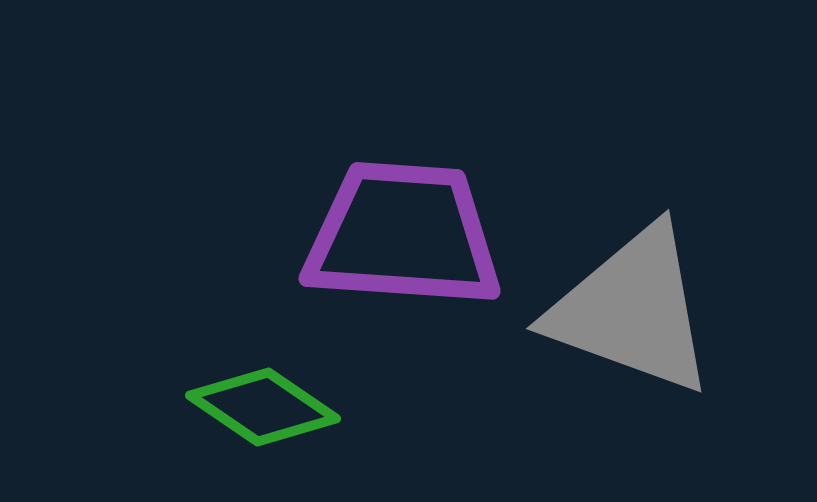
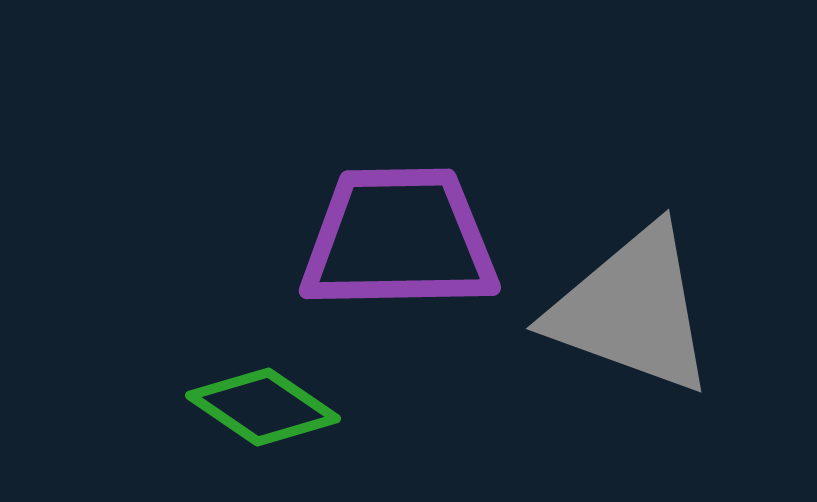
purple trapezoid: moved 4 px left, 4 px down; rotated 5 degrees counterclockwise
